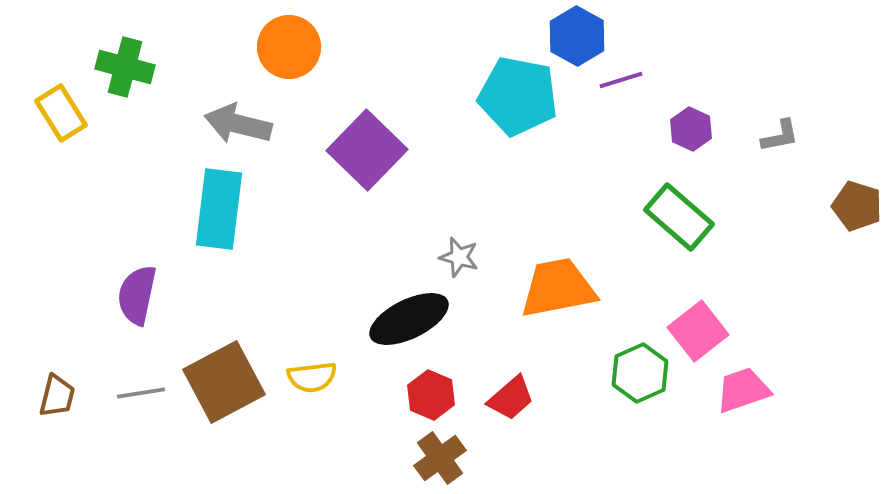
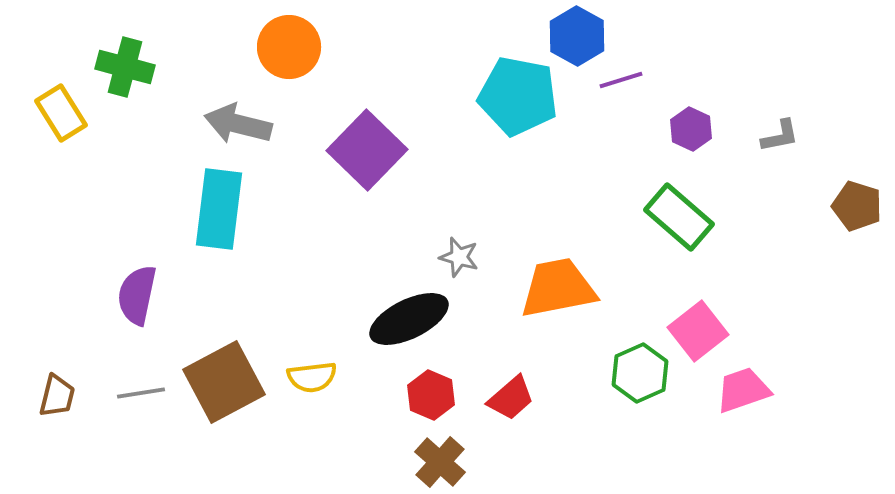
brown cross: moved 4 px down; rotated 12 degrees counterclockwise
